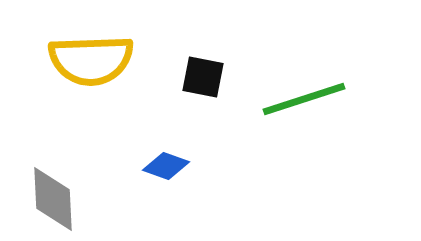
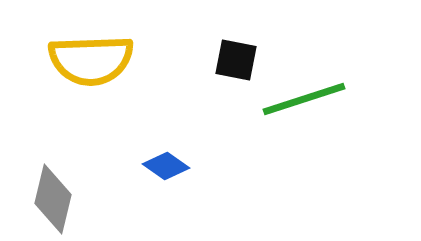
black square: moved 33 px right, 17 px up
blue diamond: rotated 15 degrees clockwise
gray diamond: rotated 16 degrees clockwise
